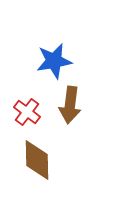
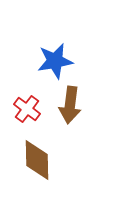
blue star: moved 1 px right
red cross: moved 3 px up
